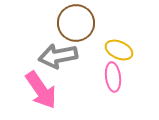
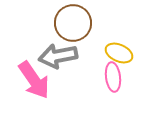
brown circle: moved 3 px left
yellow ellipse: moved 3 px down
pink arrow: moved 7 px left, 10 px up
